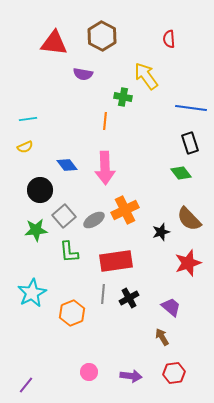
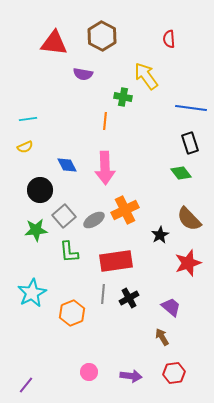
blue diamond: rotated 10 degrees clockwise
black star: moved 1 px left, 3 px down; rotated 12 degrees counterclockwise
